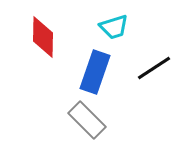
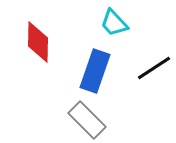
cyan trapezoid: moved 4 px up; rotated 64 degrees clockwise
red diamond: moved 5 px left, 5 px down
blue rectangle: moved 1 px up
